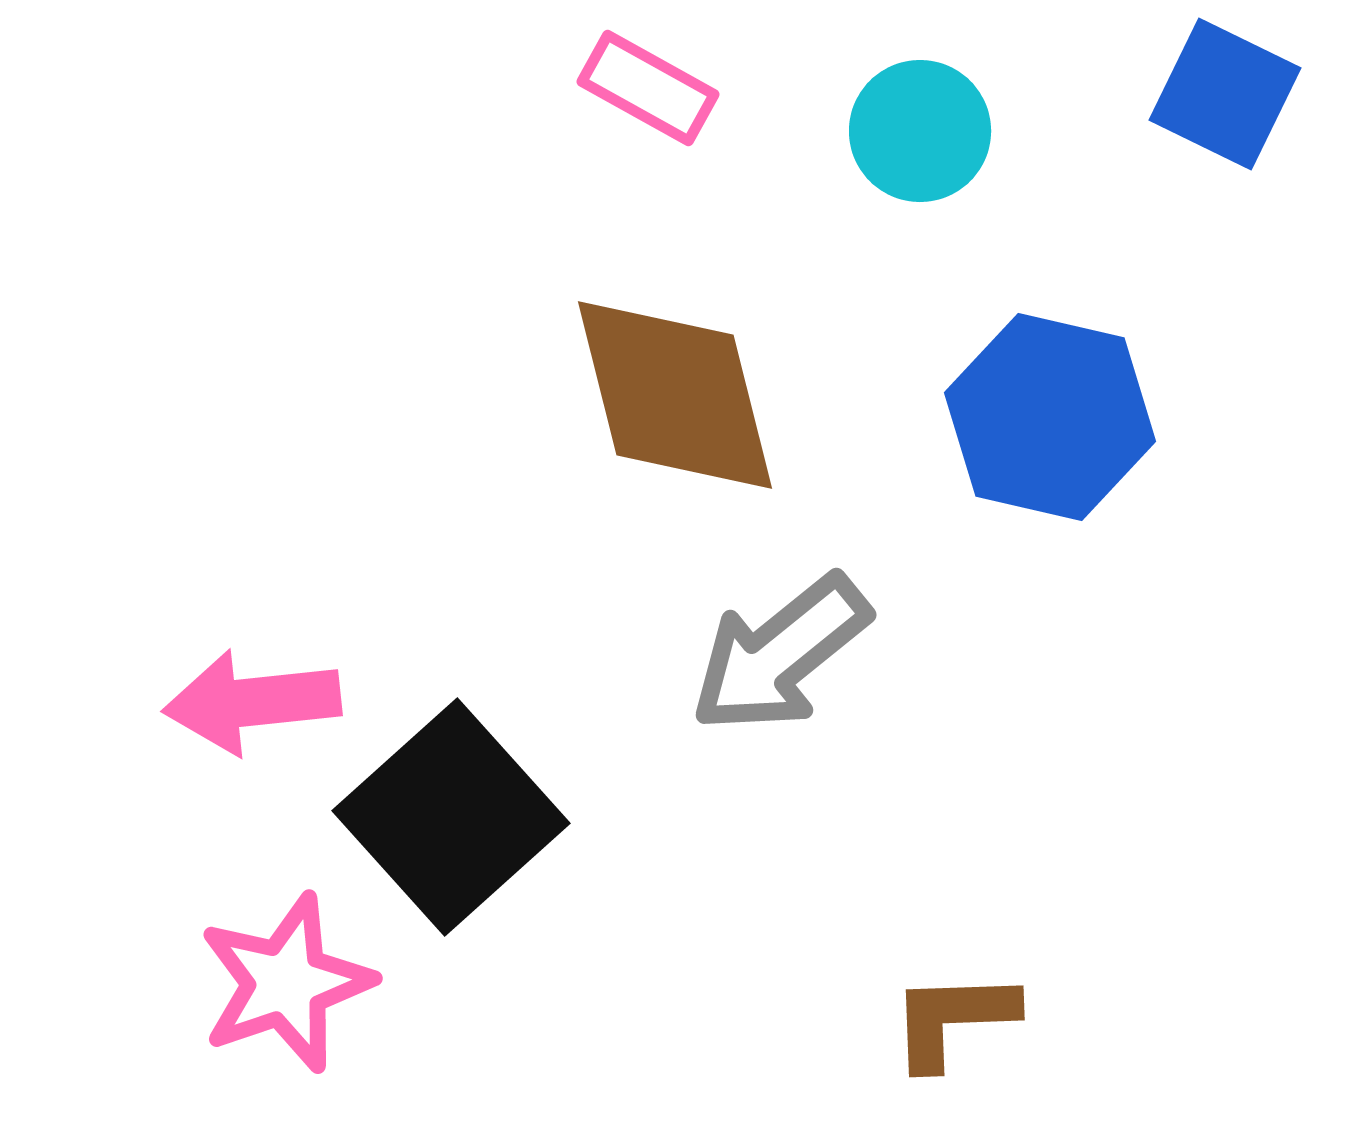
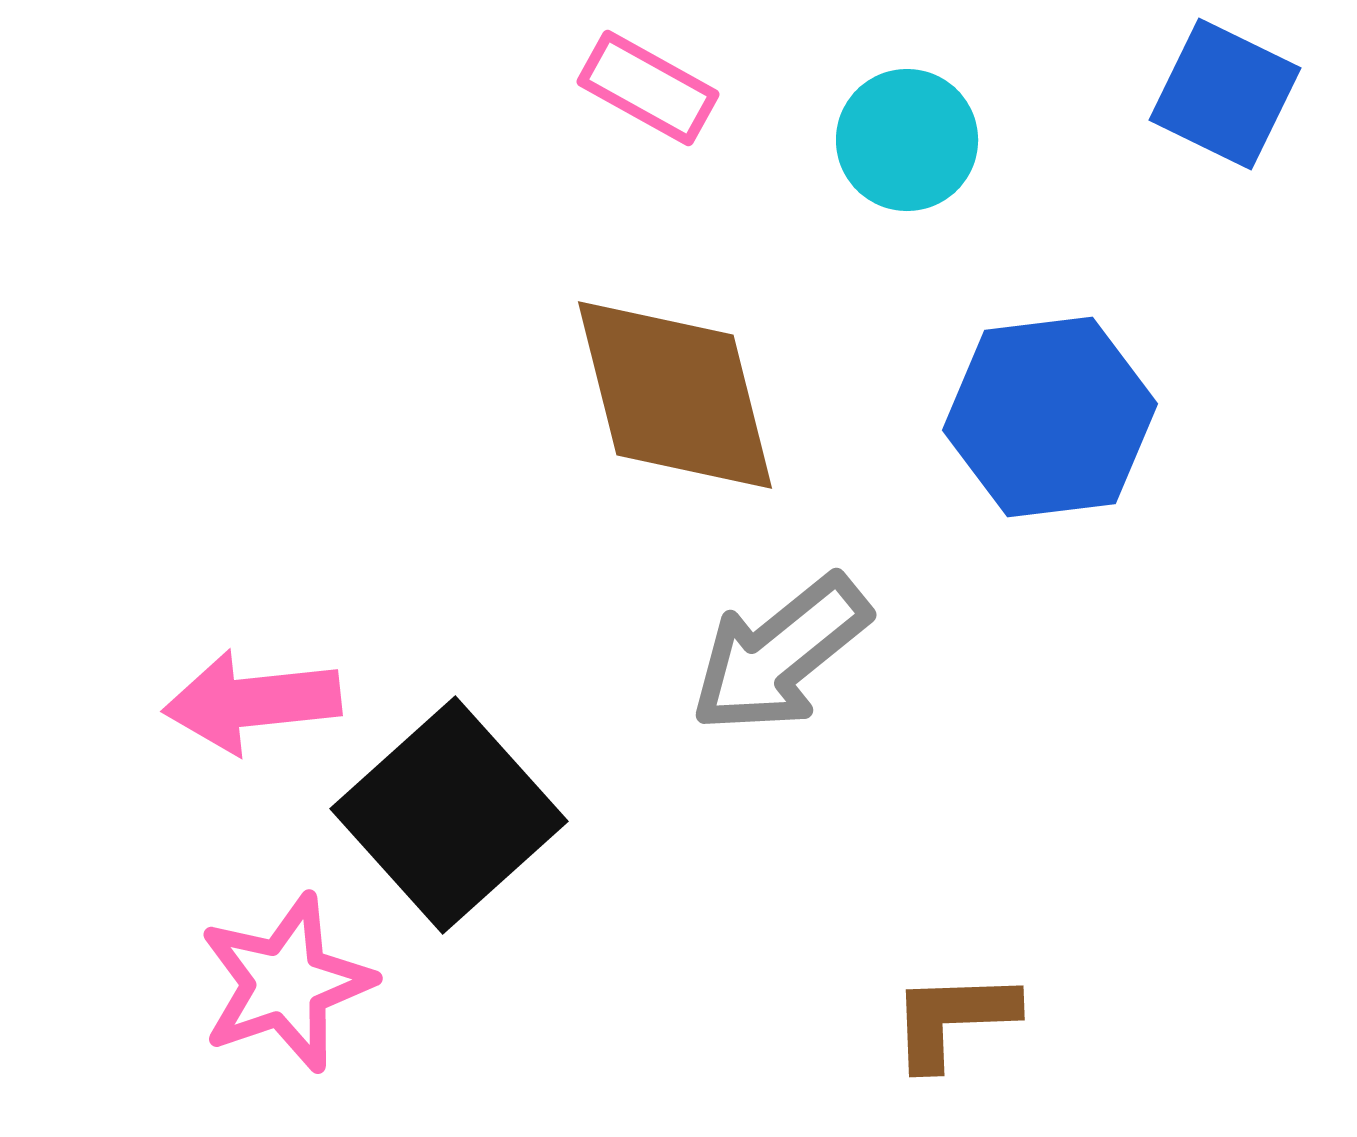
cyan circle: moved 13 px left, 9 px down
blue hexagon: rotated 20 degrees counterclockwise
black square: moved 2 px left, 2 px up
